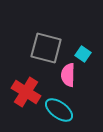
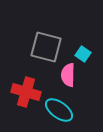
gray square: moved 1 px up
red cross: rotated 16 degrees counterclockwise
